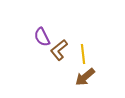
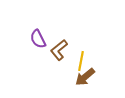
purple semicircle: moved 4 px left, 2 px down
yellow line: moved 2 px left, 7 px down; rotated 18 degrees clockwise
